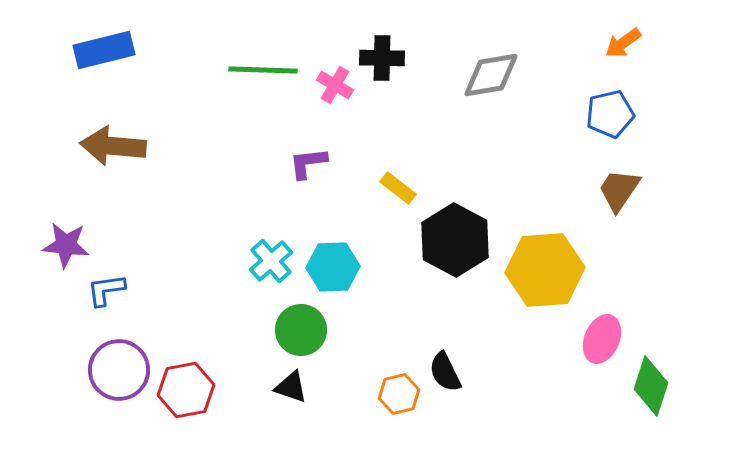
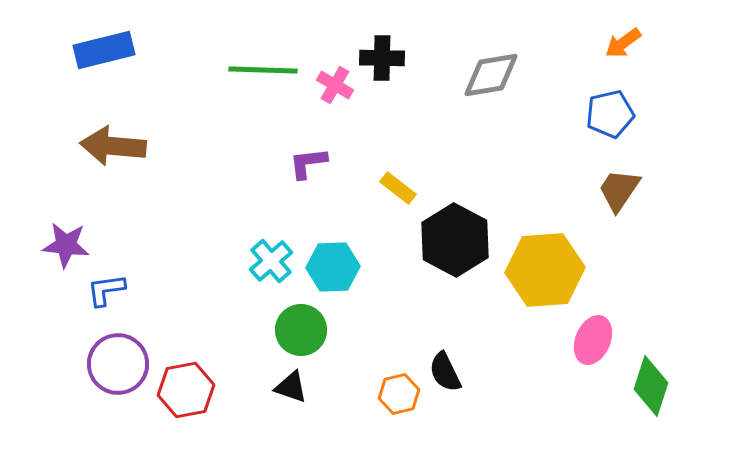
pink ellipse: moved 9 px left, 1 px down
purple circle: moved 1 px left, 6 px up
